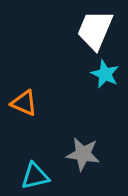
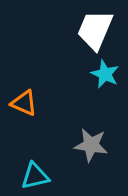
gray star: moved 8 px right, 9 px up
